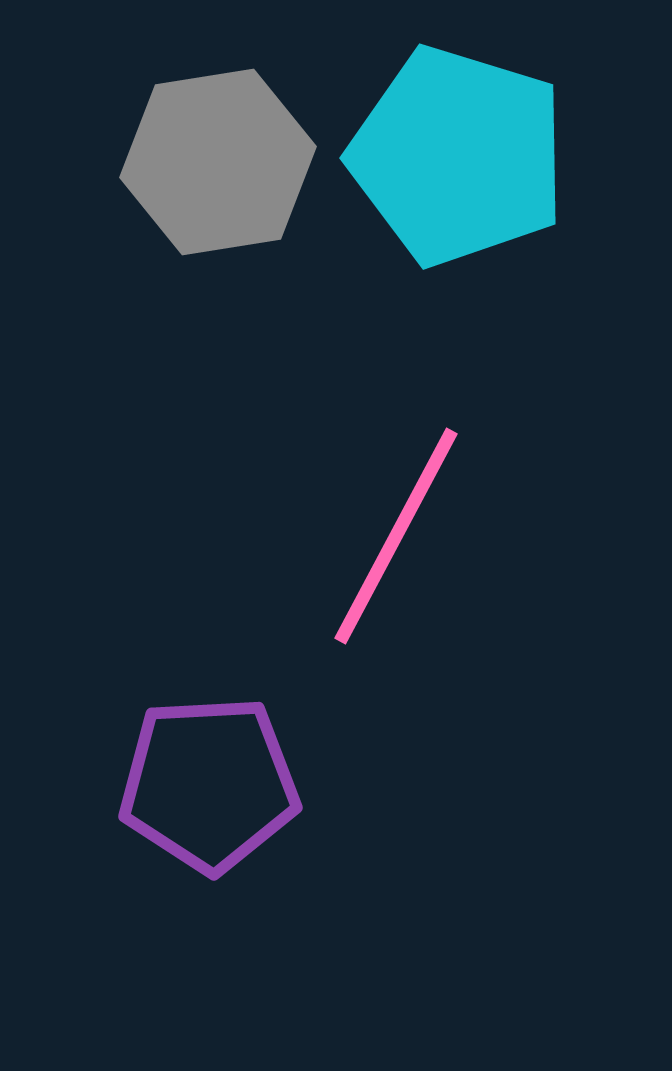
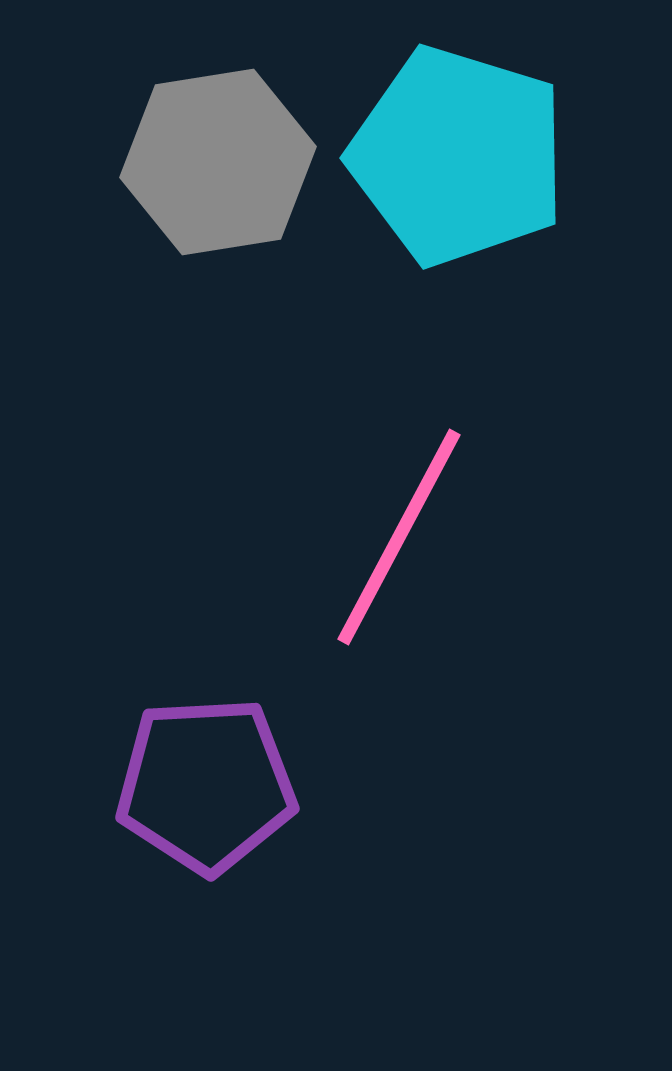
pink line: moved 3 px right, 1 px down
purple pentagon: moved 3 px left, 1 px down
